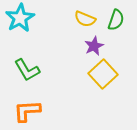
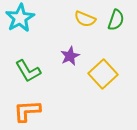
purple star: moved 24 px left, 10 px down
green L-shape: moved 1 px right, 1 px down
